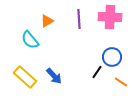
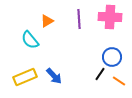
black line: moved 3 px right, 2 px down
yellow rectangle: rotated 65 degrees counterclockwise
orange line: moved 2 px left, 1 px up
